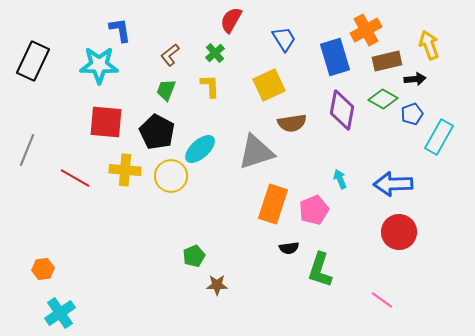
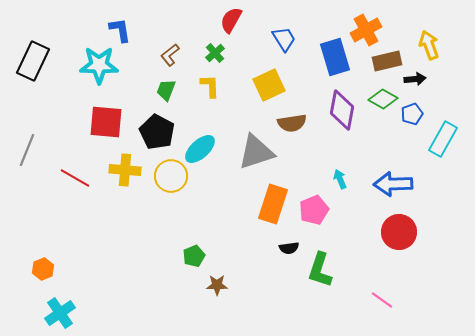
cyan rectangle: moved 4 px right, 2 px down
orange hexagon: rotated 15 degrees counterclockwise
